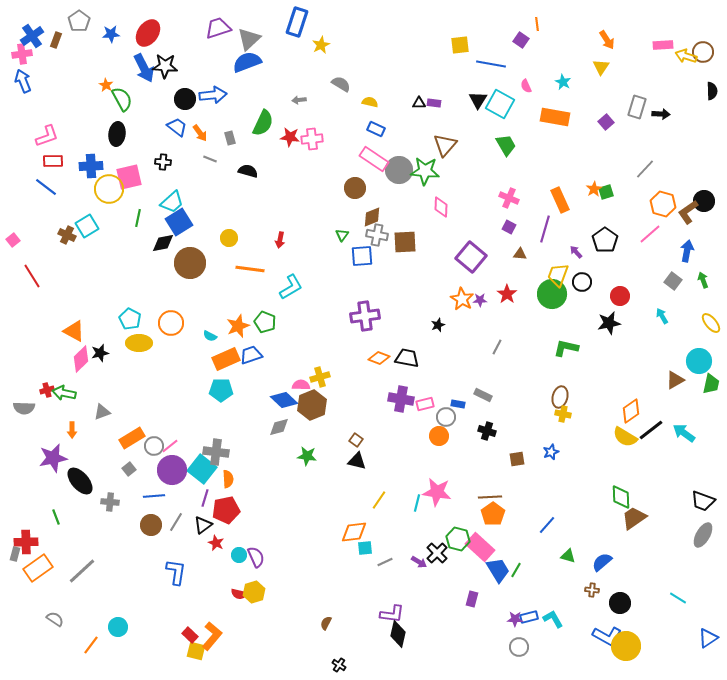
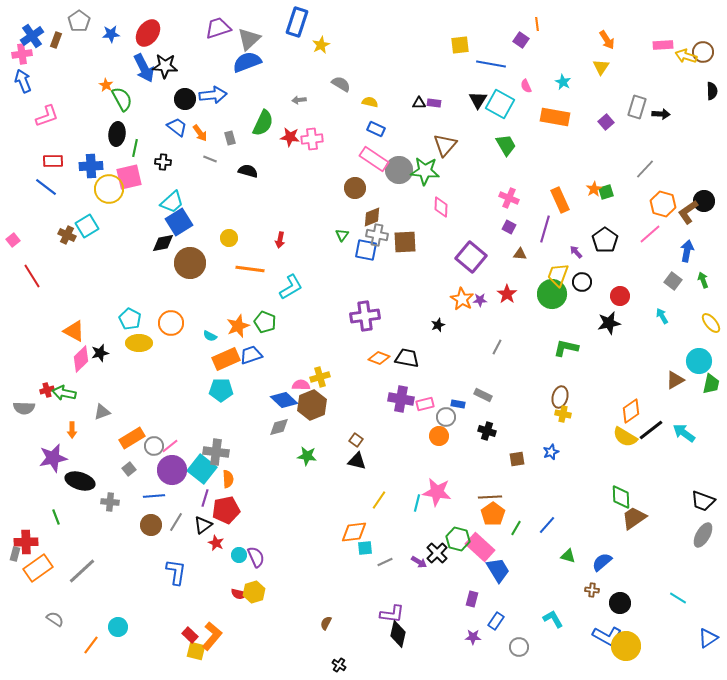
pink L-shape at (47, 136): moved 20 px up
green line at (138, 218): moved 3 px left, 70 px up
blue square at (362, 256): moved 4 px right, 6 px up; rotated 15 degrees clockwise
black ellipse at (80, 481): rotated 32 degrees counterclockwise
green line at (516, 570): moved 42 px up
blue rectangle at (529, 617): moved 33 px left, 4 px down; rotated 42 degrees counterclockwise
purple star at (515, 619): moved 42 px left, 18 px down
